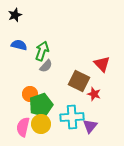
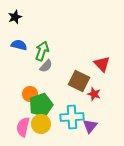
black star: moved 2 px down
